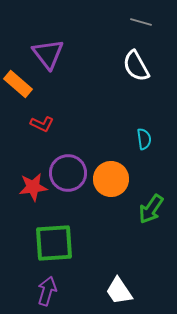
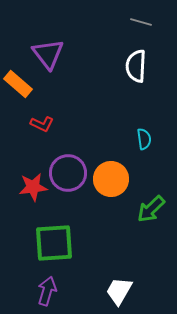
white semicircle: rotated 32 degrees clockwise
green arrow: rotated 12 degrees clockwise
white trapezoid: rotated 64 degrees clockwise
